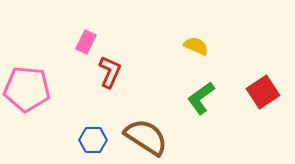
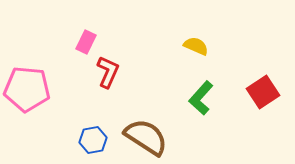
red L-shape: moved 2 px left
green L-shape: rotated 12 degrees counterclockwise
blue hexagon: rotated 12 degrees counterclockwise
